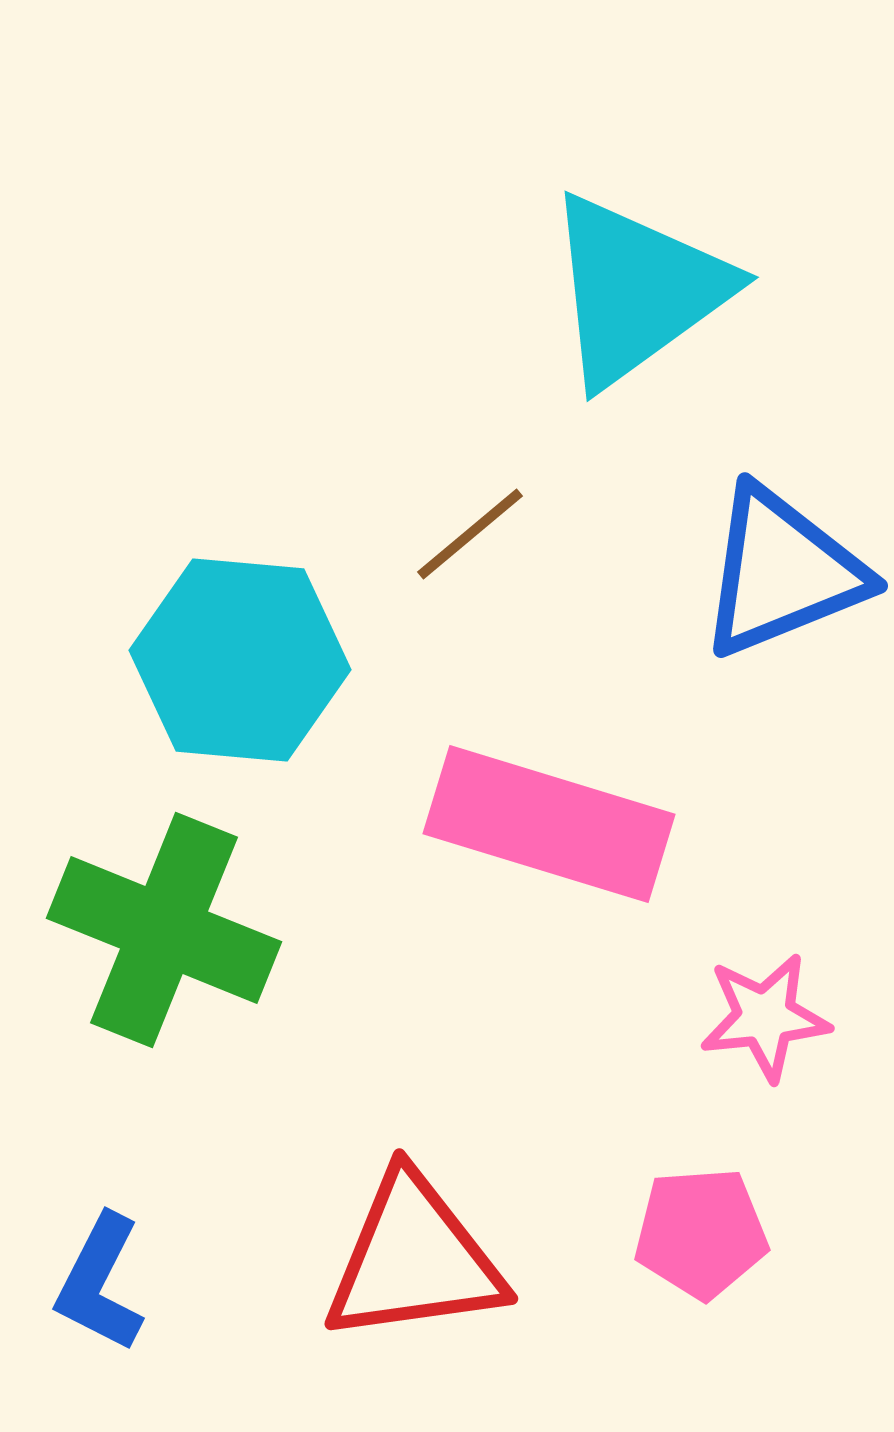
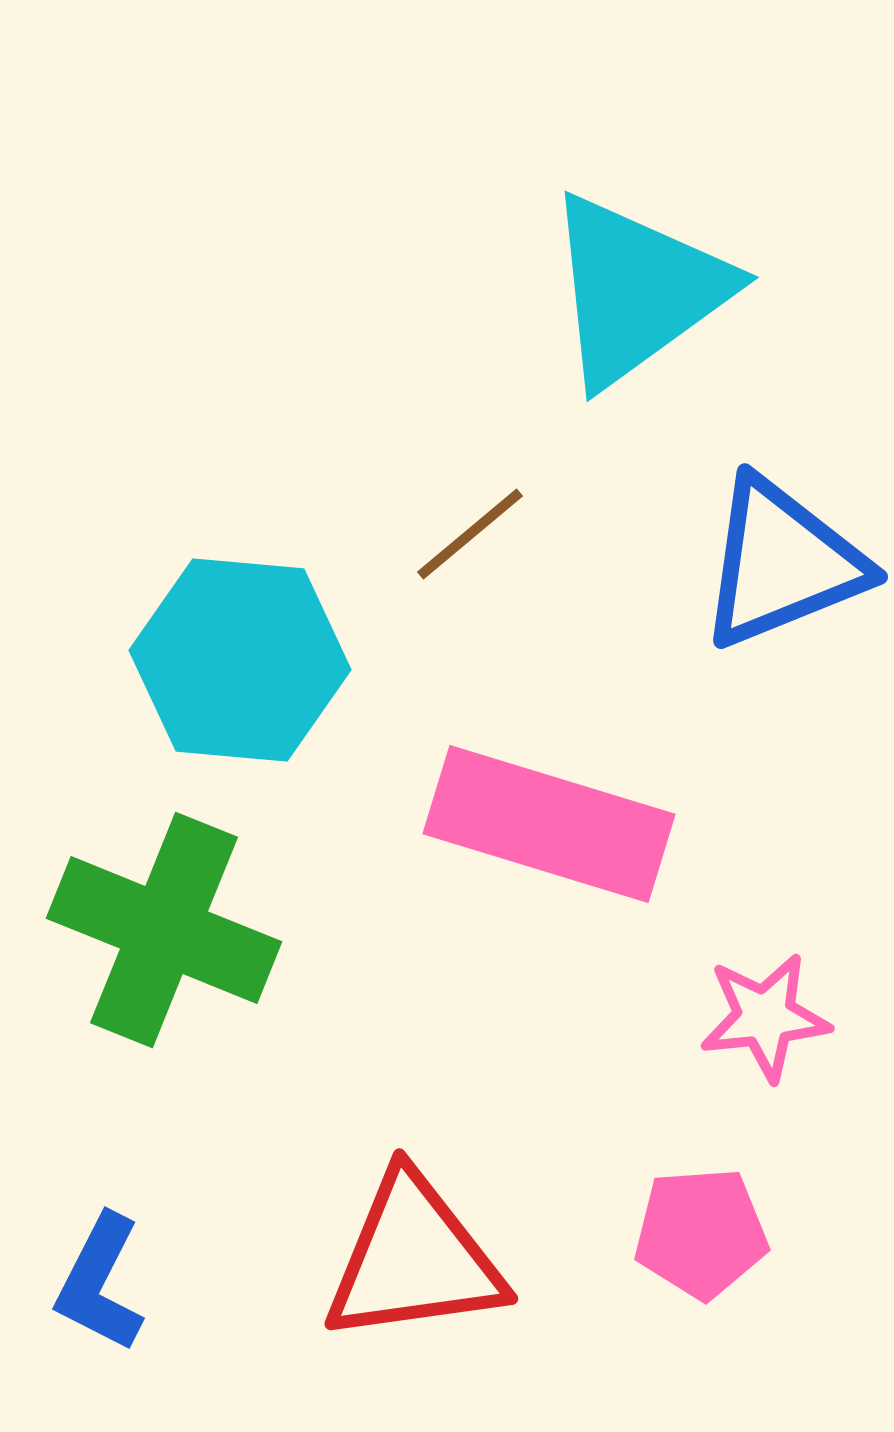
blue triangle: moved 9 px up
